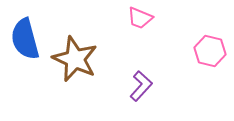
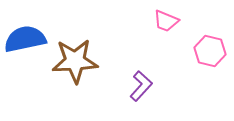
pink trapezoid: moved 26 px right, 3 px down
blue semicircle: rotated 93 degrees clockwise
brown star: moved 2 px down; rotated 27 degrees counterclockwise
